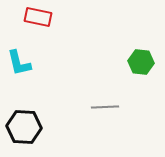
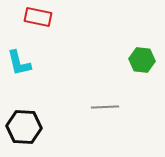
green hexagon: moved 1 px right, 2 px up
